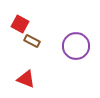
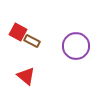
red square: moved 2 px left, 8 px down
red triangle: moved 3 px up; rotated 18 degrees clockwise
